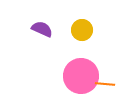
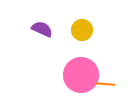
pink circle: moved 1 px up
